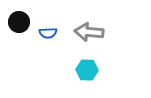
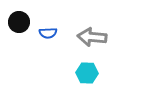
gray arrow: moved 3 px right, 5 px down
cyan hexagon: moved 3 px down
